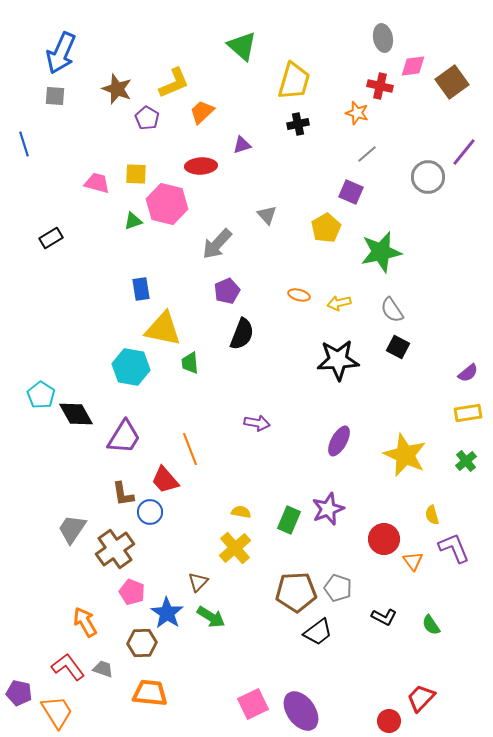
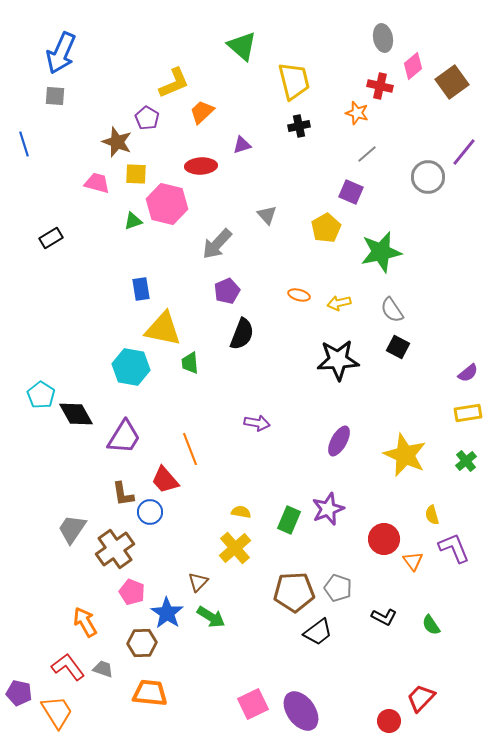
pink diamond at (413, 66): rotated 32 degrees counterclockwise
yellow trapezoid at (294, 81): rotated 30 degrees counterclockwise
brown star at (117, 89): moved 53 px down
black cross at (298, 124): moved 1 px right, 2 px down
brown pentagon at (296, 592): moved 2 px left
